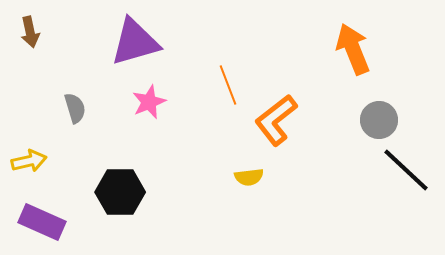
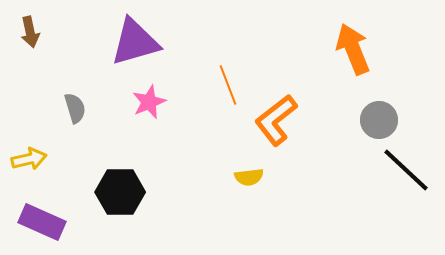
yellow arrow: moved 2 px up
